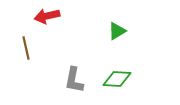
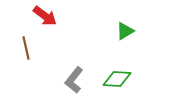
red arrow: moved 2 px left; rotated 130 degrees counterclockwise
green triangle: moved 8 px right
gray L-shape: rotated 28 degrees clockwise
